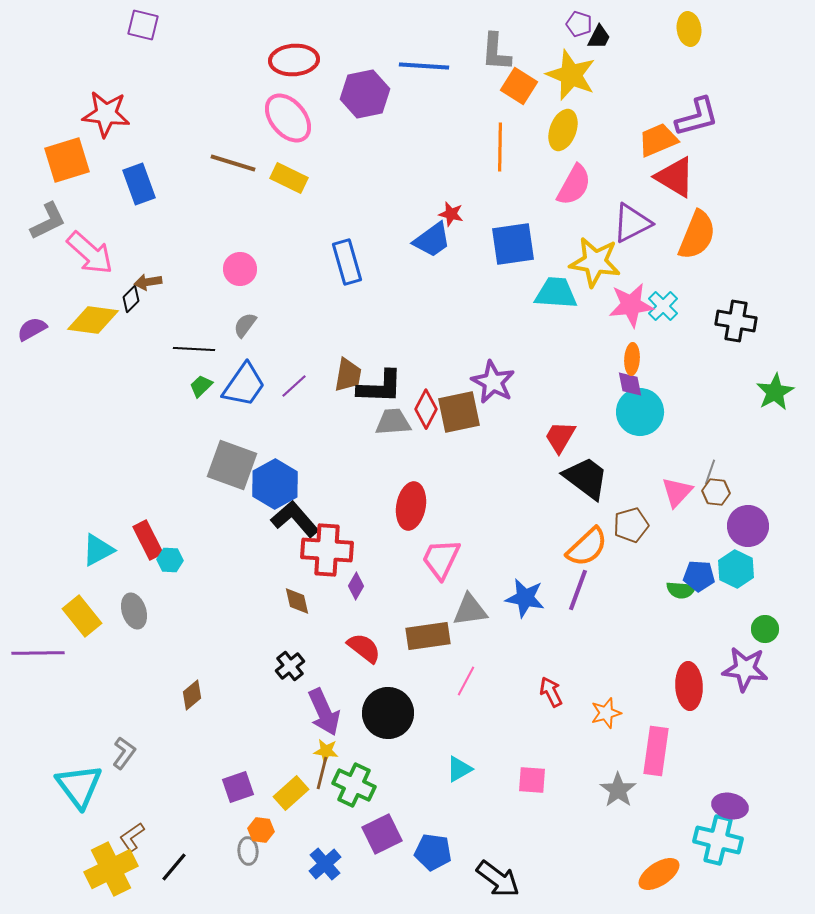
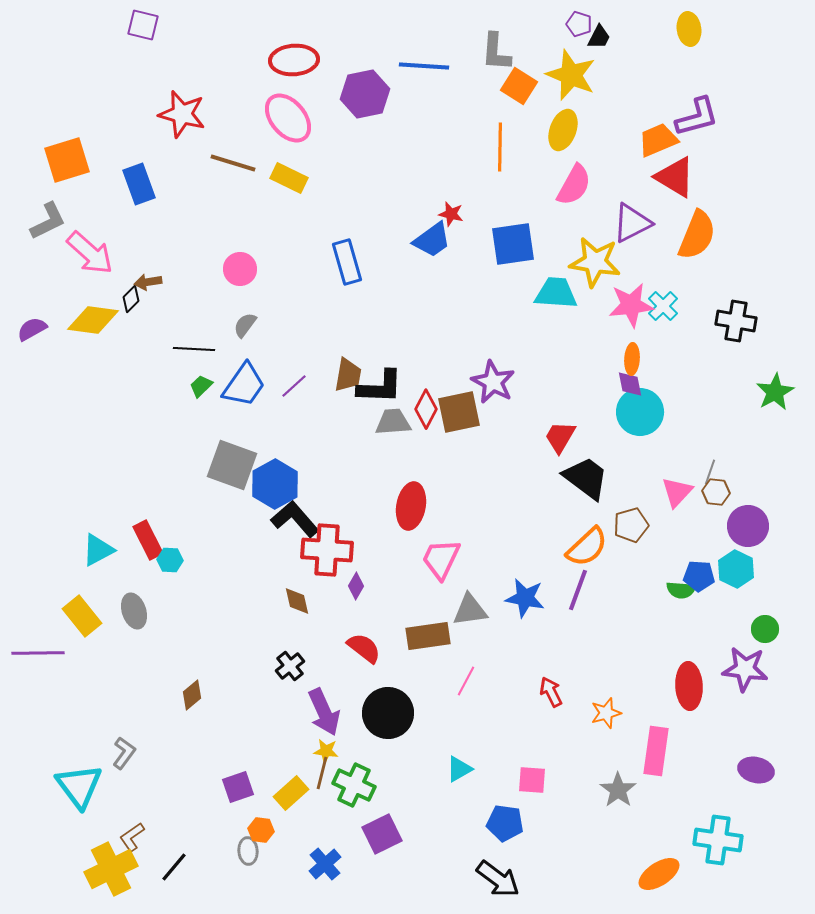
red star at (106, 114): moved 76 px right; rotated 9 degrees clockwise
purple ellipse at (730, 806): moved 26 px right, 36 px up
cyan cross at (718, 840): rotated 6 degrees counterclockwise
blue pentagon at (433, 852): moved 72 px right, 29 px up
